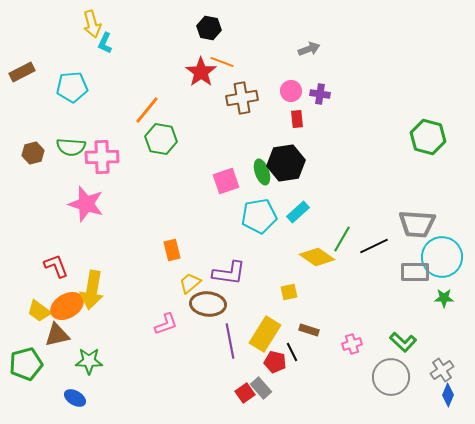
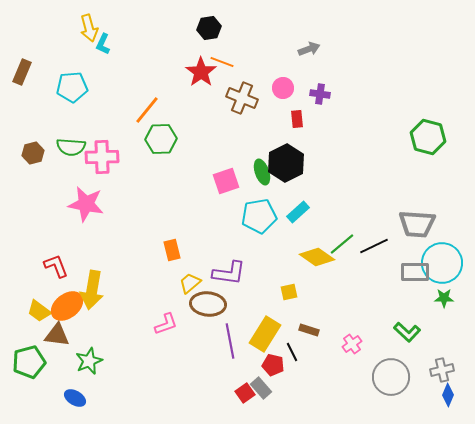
yellow arrow at (92, 24): moved 3 px left, 4 px down
black hexagon at (209, 28): rotated 20 degrees counterclockwise
cyan L-shape at (105, 43): moved 2 px left, 1 px down
brown rectangle at (22, 72): rotated 40 degrees counterclockwise
pink circle at (291, 91): moved 8 px left, 3 px up
brown cross at (242, 98): rotated 32 degrees clockwise
green hexagon at (161, 139): rotated 12 degrees counterclockwise
black hexagon at (286, 163): rotated 18 degrees counterclockwise
pink star at (86, 204): rotated 6 degrees counterclockwise
green line at (342, 239): moved 5 px down; rotated 20 degrees clockwise
cyan circle at (442, 257): moved 6 px down
orange ellipse at (67, 306): rotated 8 degrees counterclockwise
brown triangle at (57, 335): rotated 20 degrees clockwise
green L-shape at (403, 342): moved 4 px right, 10 px up
pink cross at (352, 344): rotated 18 degrees counterclockwise
green star at (89, 361): rotated 24 degrees counterclockwise
red pentagon at (275, 362): moved 2 px left, 3 px down
green pentagon at (26, 364): moved 3 px right, 2 px up
gray cross at (442, 370): rotated 20 degrees clockwise
